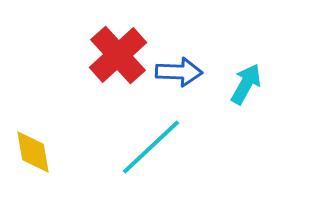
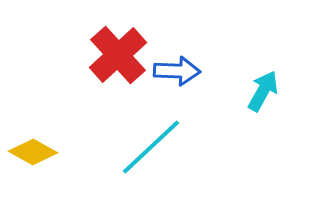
blue arrow: moved 2 px left, 1 px up
cyan arrow: moved 17 px right, 7 px down
yellow diamond: rotated 51 degrees counterclockwise
